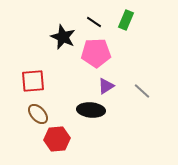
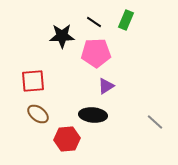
black star: moved 1 px left, 1 px up; rotated 25 degrees counterclockwise
gray line: moved 13 px right, 31 px down
black ellipse: moved 2 px right, 5 px down
brown ellipse: rotated 10 degrees counterclockwise
red hexagon: moved 10 px right
